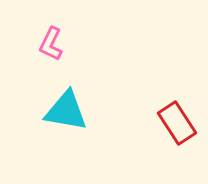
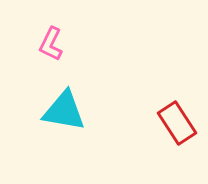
cyan triangle: moved 2 px left
